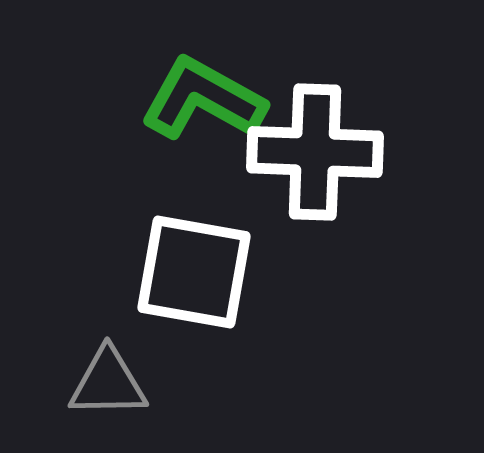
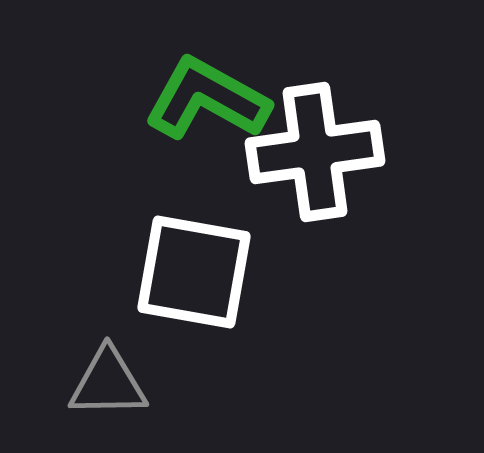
green L-shape: moved 4 px right
white cross: rotated 10 degrees counterclockwise
